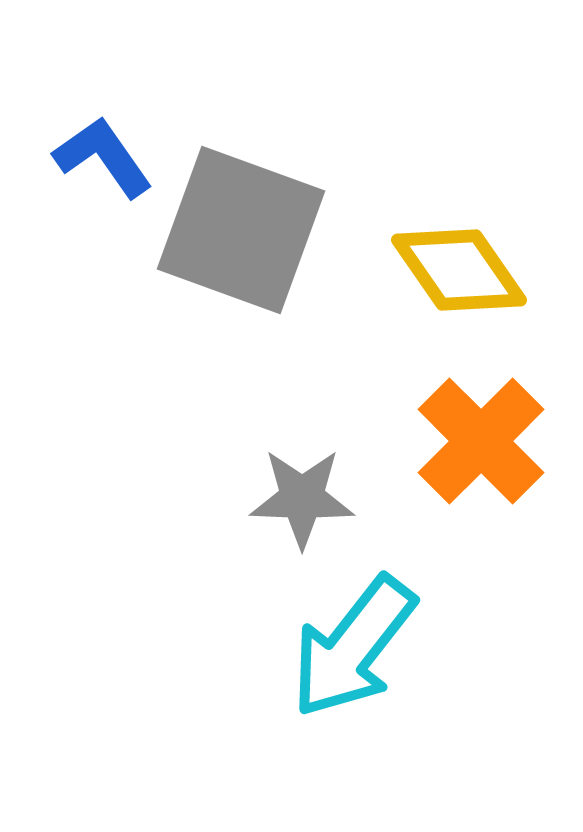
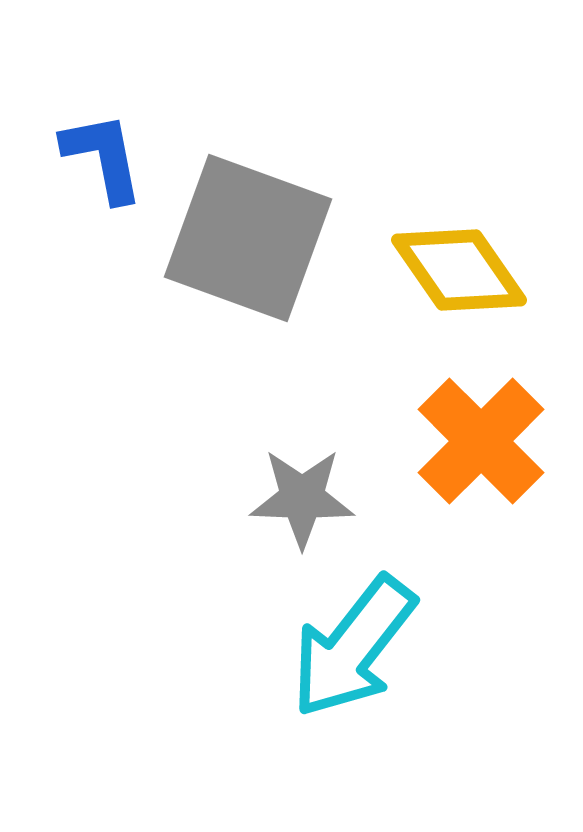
blue L-shape: rotated 24 degrees clockwise
gray square: moved 7 px right, 8 px down
